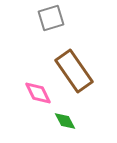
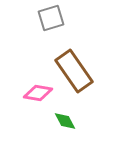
pink diamond: rotated 56 degrees counterclockwise
